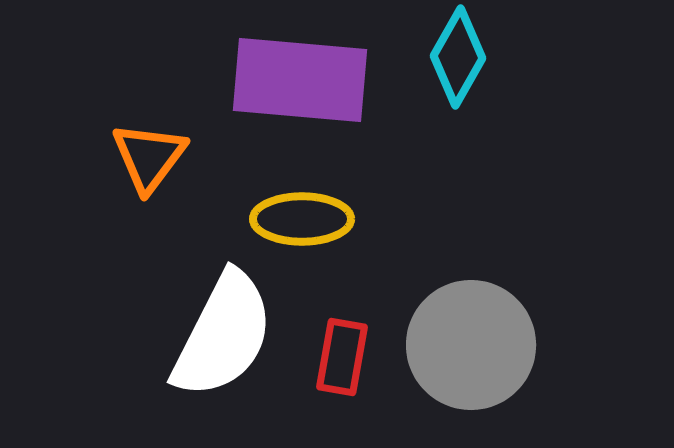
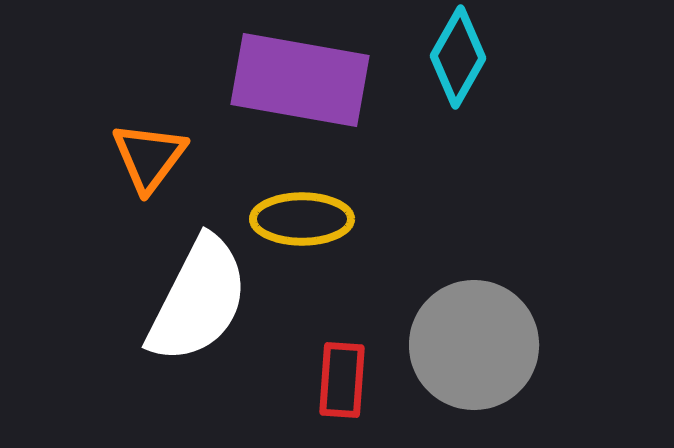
purple rectangle: rotated 5 degrees clockwise
white semicircle: moved 25 px left, 35 px up
gray circle: moved 3 px right
red rectangle: moved 23 px down; rotated 6 degrees counterclockwise
